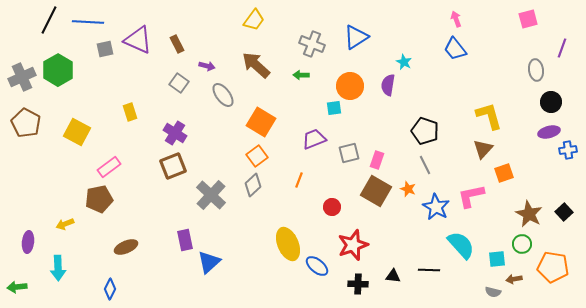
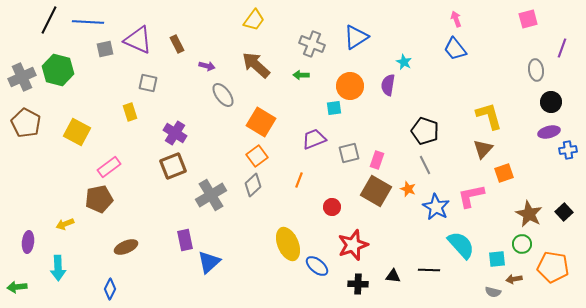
green hexagon at (58, 70): rotated 16 degrees counterclockwise
gray square at (179, 83): moved 31 px left; rotated 24 degrees counterclockwise
gray cross at (211, 195): rotated 16 degrees clockwise
